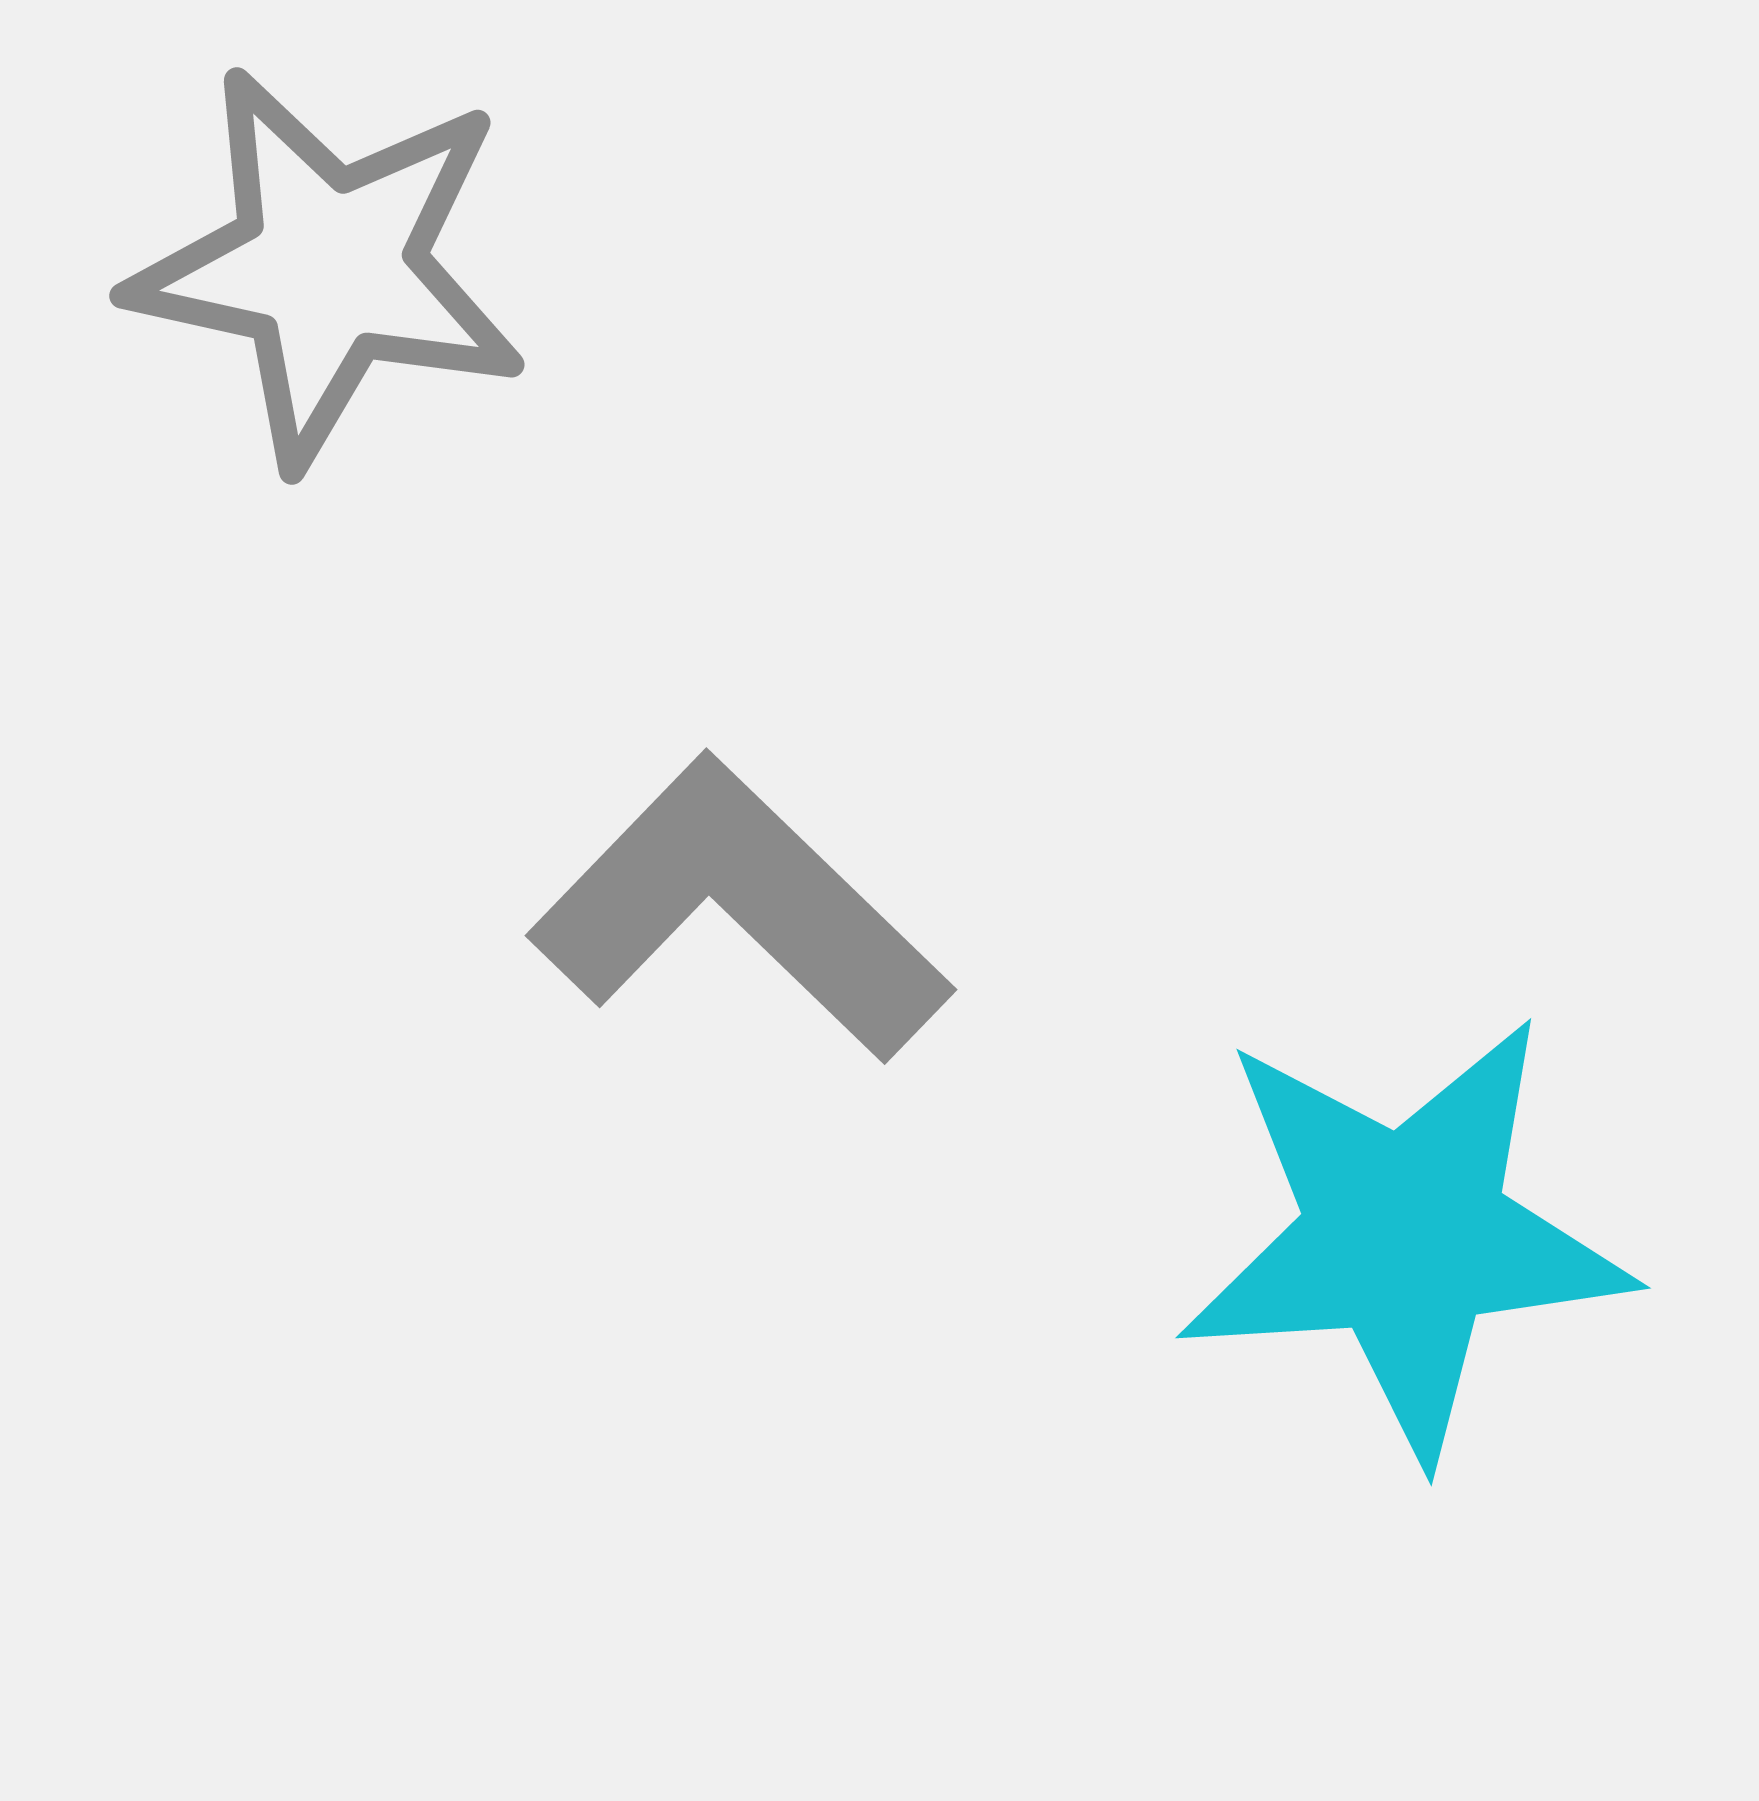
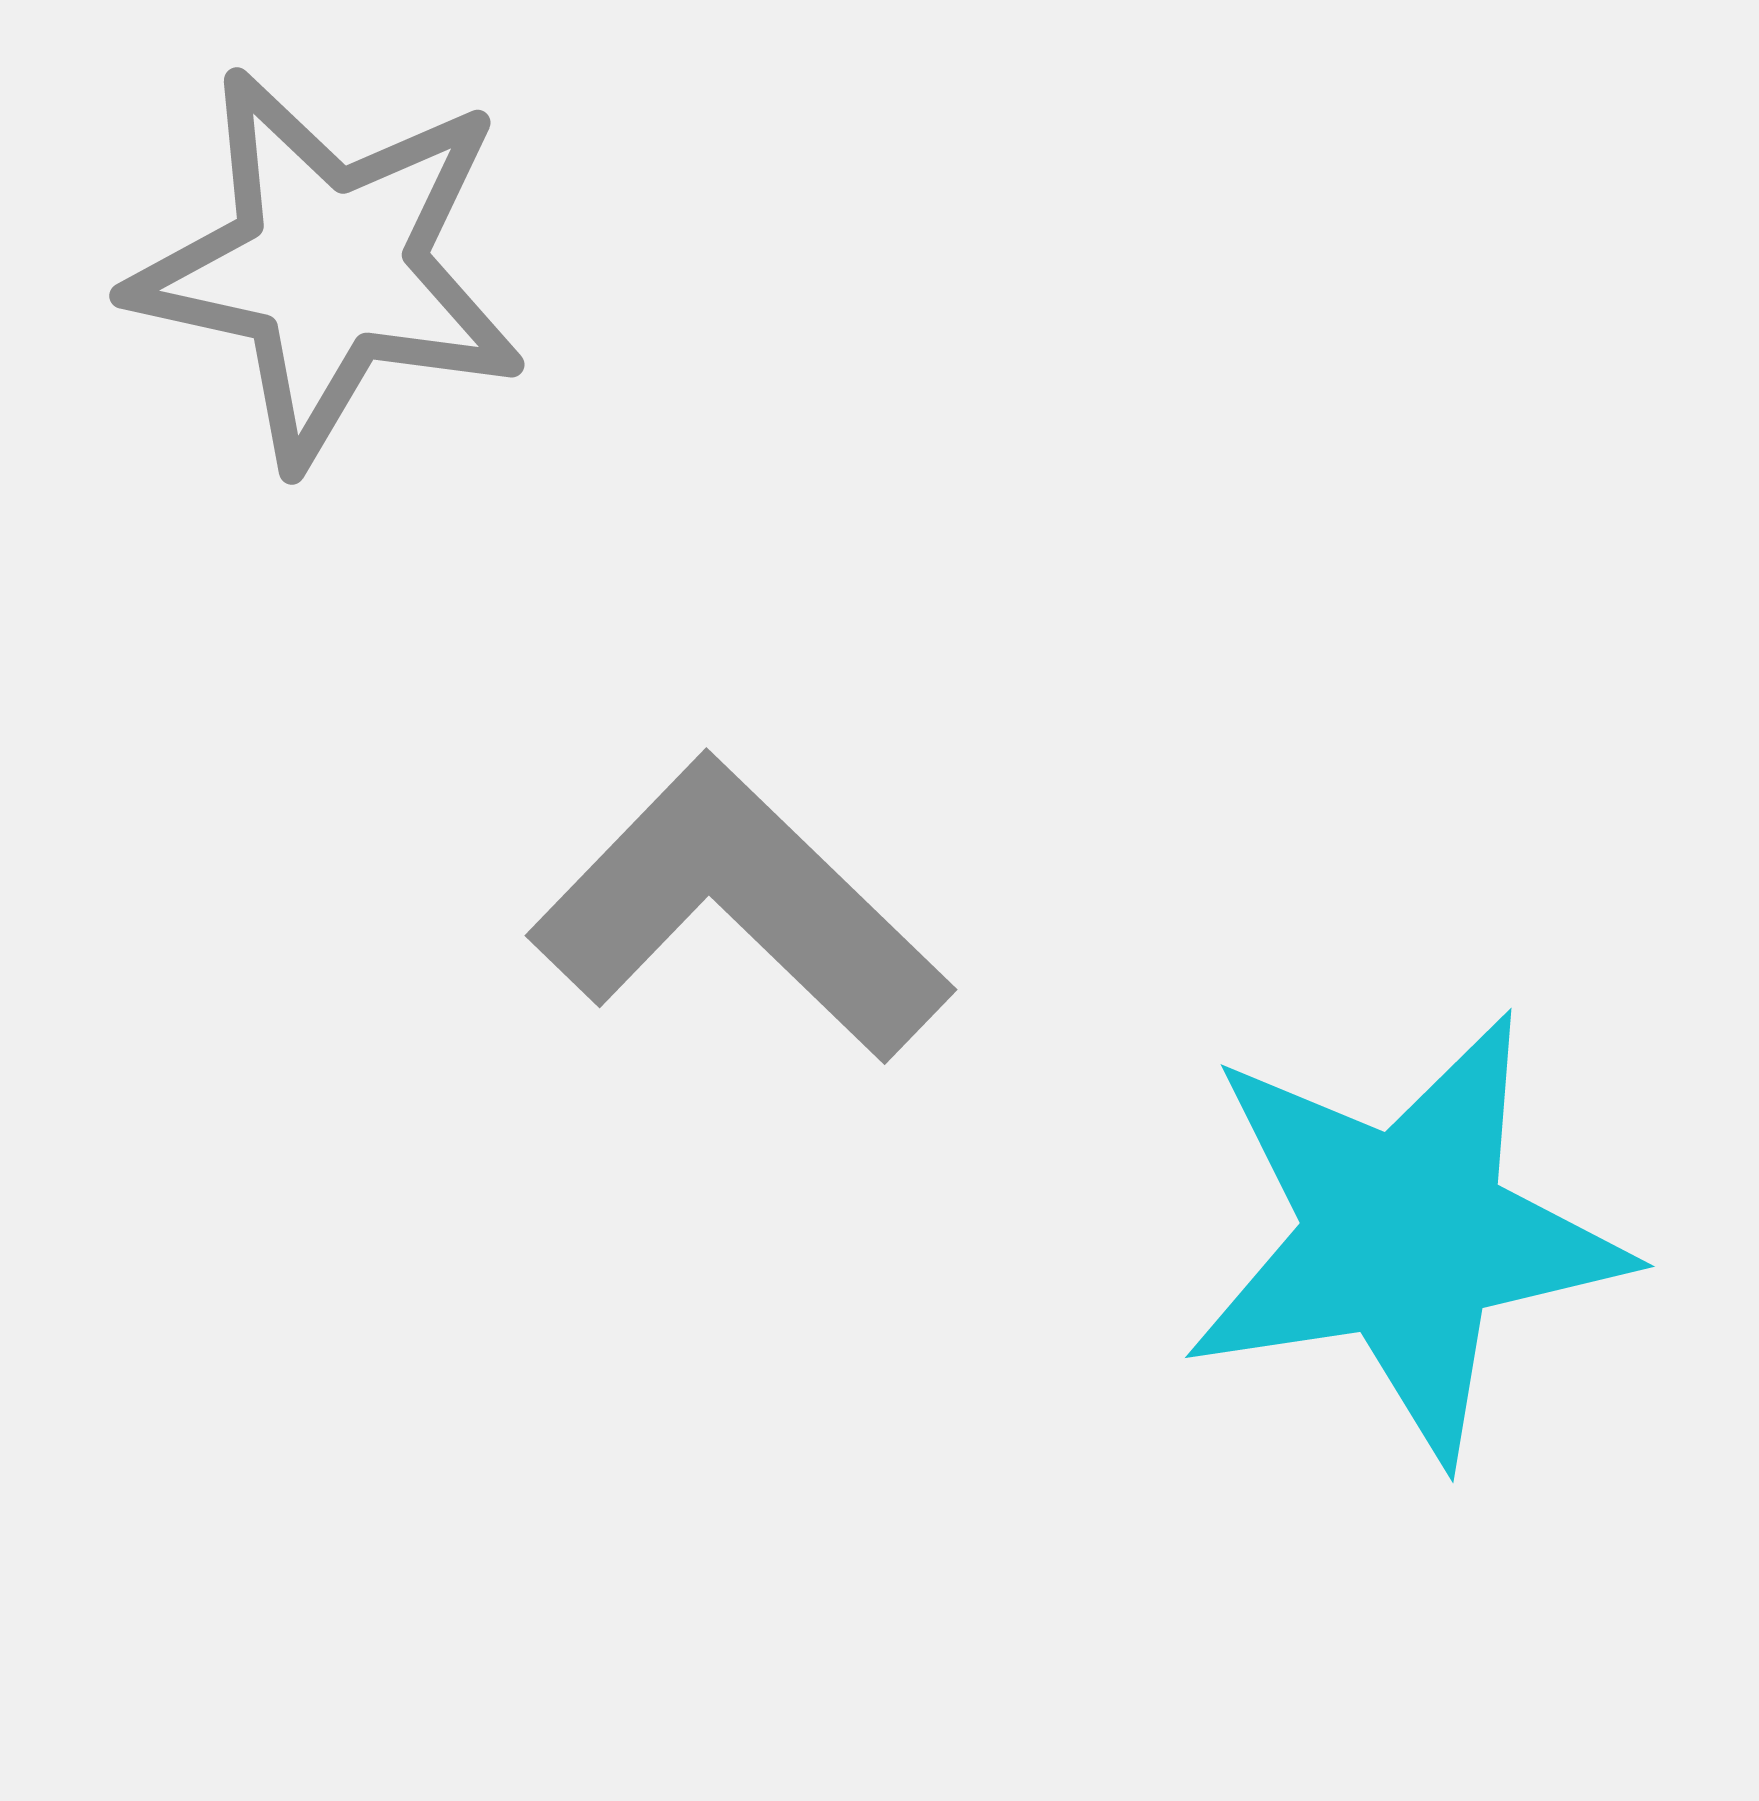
cyan star: rotated 5 degrees counterclockwise
